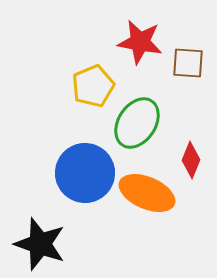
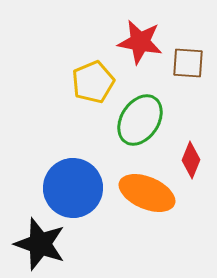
yellow pentagon: moved 4 px up
green ellipse: moved 3 px right, 3 px up
blue circle: moved 12 px left, 15 px down
